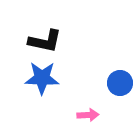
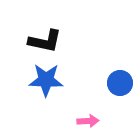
blue star: moved 4 px right, 2 px down
pink arrow: moved 6 px down
